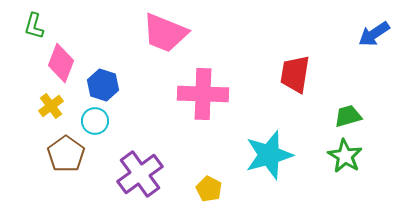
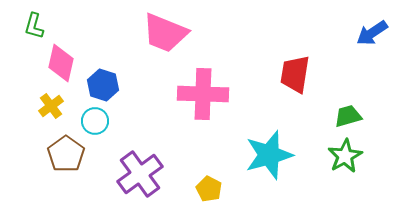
blue arrow: moved 2 px left, 1 px up
pink diamond: rotated 9 degrees counterclockwise
green star: rotated 12 degrees clockwise
